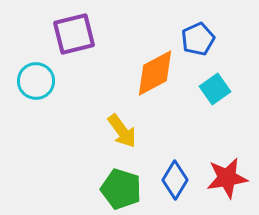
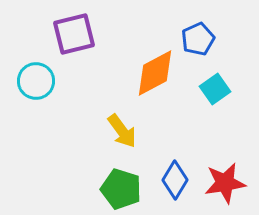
red star: moved 2 px left, 5 px down
